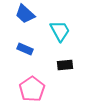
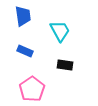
blue trapezoid: moved 2 px left, 2 px down; rotated 140 degrees counterclockwise
blue rectangle: moved 2 px down
black rectangle: rotated 14 degrees clockwise
